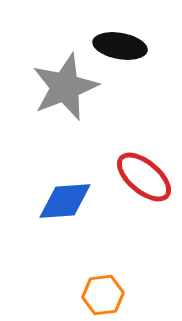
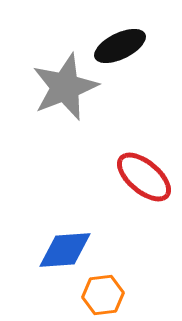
black ellipse: rotated 36 degrees counterclockwise
blue diamond: moved 49 px down
